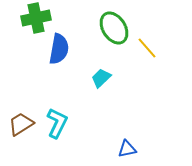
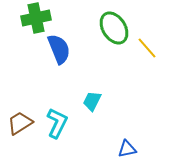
blue semicircle: rotated 32 degrees counterclockwise
cyan trapezoid: moved 9 px left, 23 px down; rotated 20 degrees counterclockwise
brown trapezoid: moved 1 px left, 1 px up
